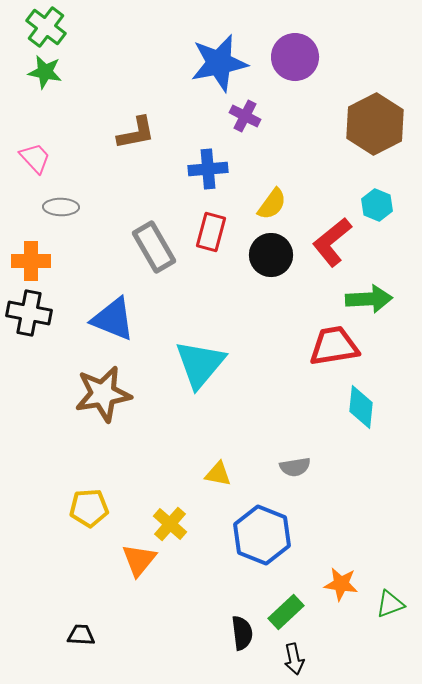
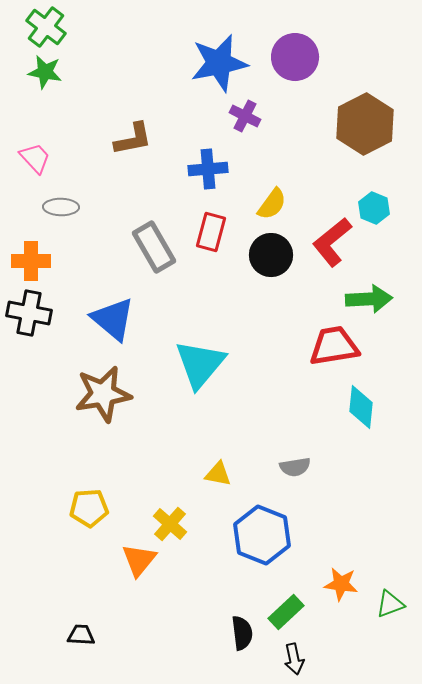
brown hexagon: moved 10 px left
brown L-shape: moved 3 px left, 6 px down
cyan hexagon: moved 3 px left, 3 px down
blue triangle: rotated 18 degrees clockwise
